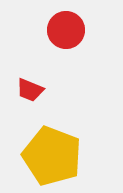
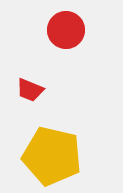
yellow pentagon: rotated 8 degrees counterclockwise
